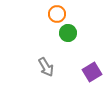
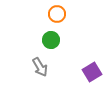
green circle: moved 17 px left, 7 px down
gray arrow: moved 6 px left
